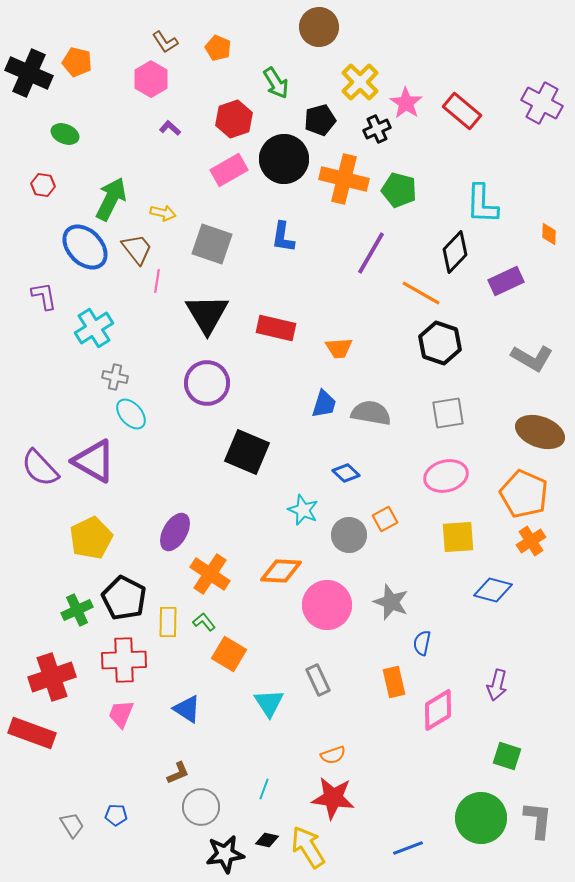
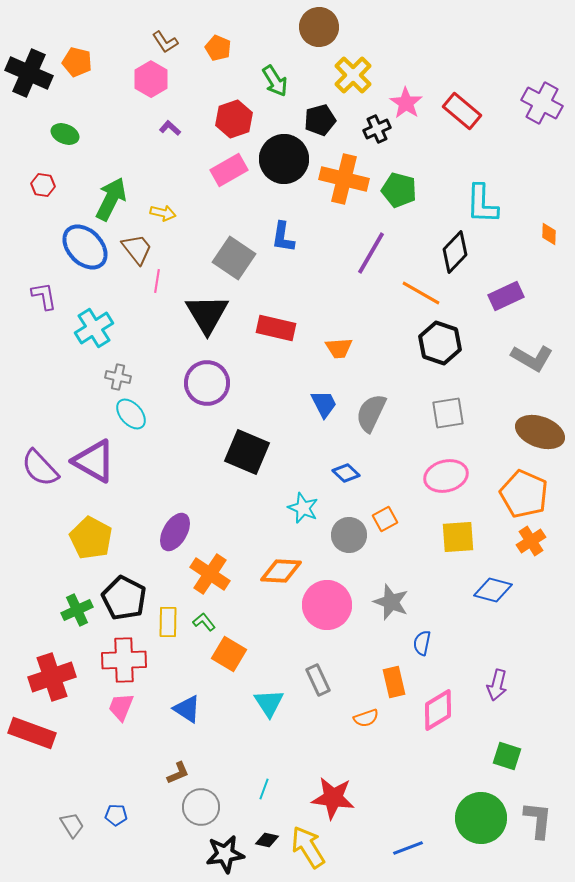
yellow cross at (360, 82): moved 7 px left, 7 px up
green arrow at (276, 83): moved 1 px left, 2 px up
gray square at (212, 244): moved 22 px right, 14 px down; rotated 15 degrees clockwise
purple rectangle at (506, 281): moved 15 px down
gray cross at (115, 377): moved 3 px right
blue trapezoid at (324, 404): rotated 44 degrees counterclockwise
gray semicircle at (371, 413): rotated 75 degrees counterclockwise
cyan star at (303, 510): moved 2 px up
yellow pentagon at (91, 538): rotated 18 degrees counterclockwise
pink trapezoid at (121, 714): moved 7 px up
orange semicircle at (333, 755): moved 33 px right, 37 px up
